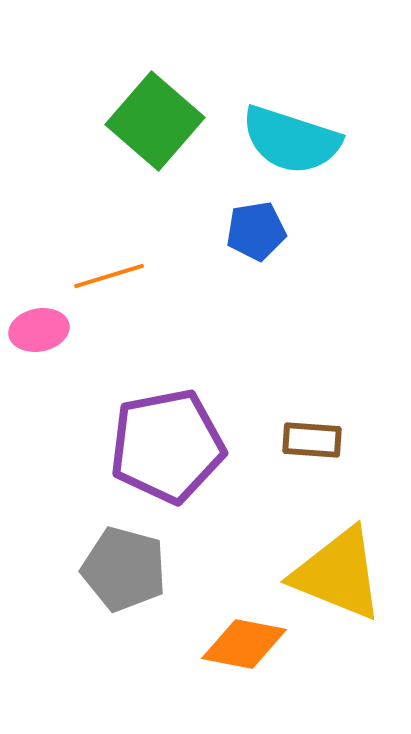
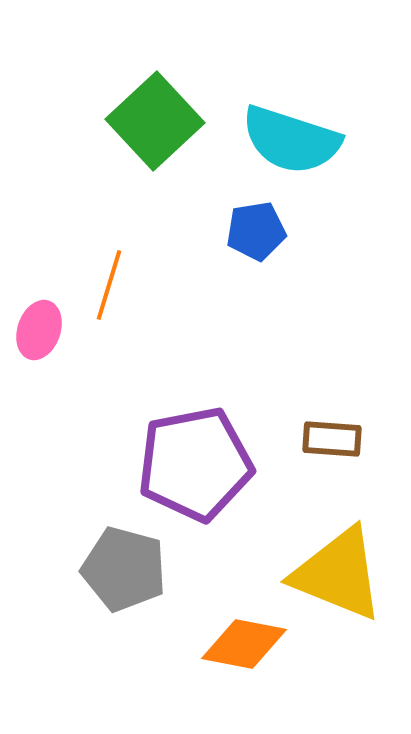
green square: rotated 6 degrees clockwise
orange line: moved 9 px down; rotated 56 degrees counterclockwise
pink ellipse: rotated 60 degrees counterclockwise
brown rectangle: moved 20 px right, 1 px up
purple pentagon: moved 28 px right, 18 px down
